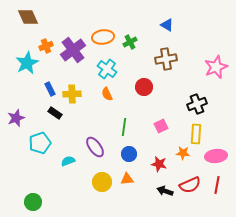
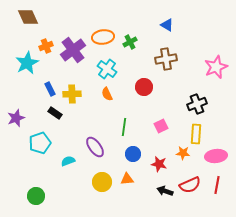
blue circle: moved 4 px right
green circle: moved 3 px right, 6 px up
